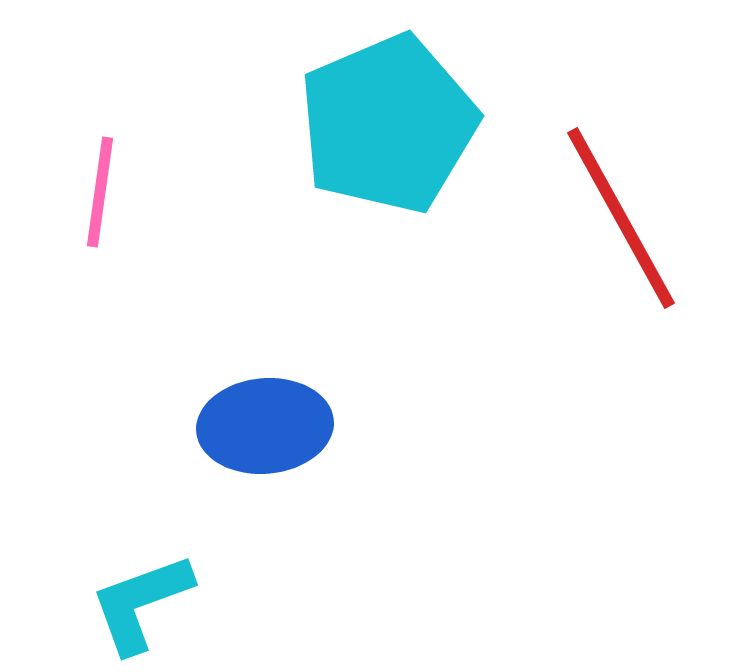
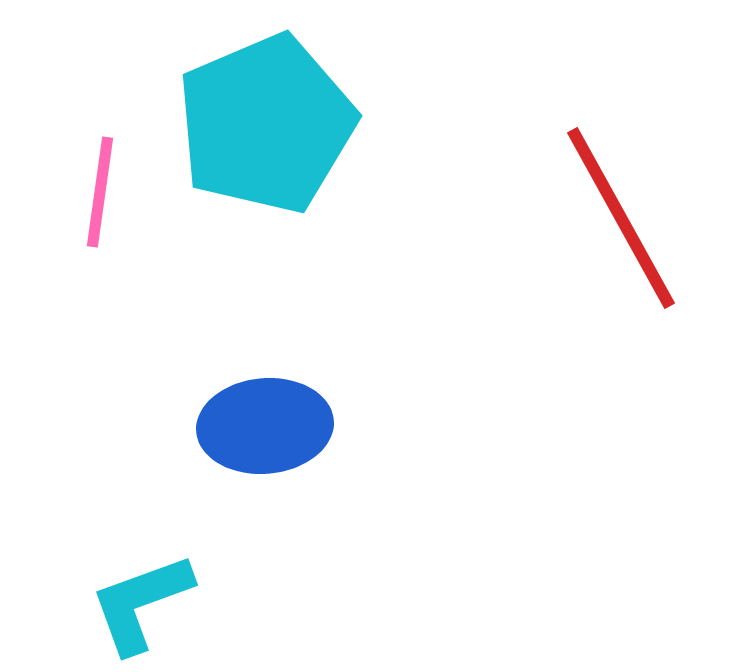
cyan pentagon: moved 122 px left
